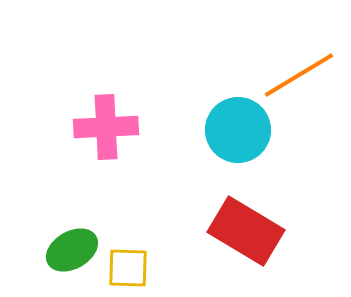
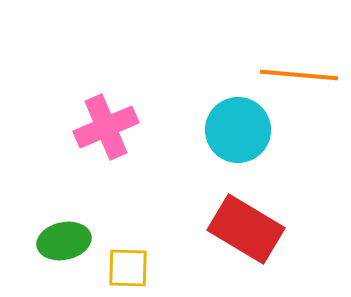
orange line: rotated 36 degrees clockwise
pink cross: rotated 20 degrees counterclockwise
red rectangle: moved 2 px up
green ellipse: moved 8 px left, 9 px up; rotated 18 degrees clockwise
